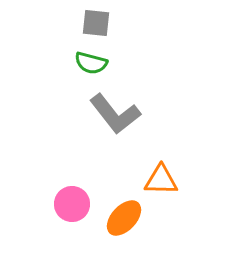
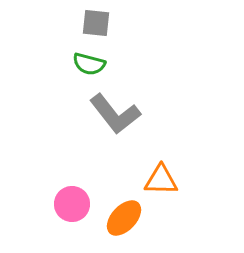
green semicircle: moved 2 px left, 1 px down
